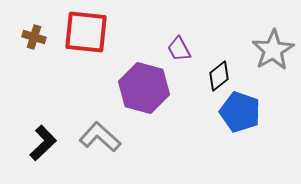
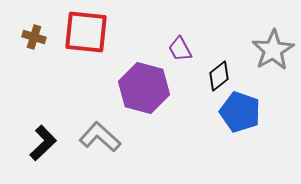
purple trapezoid: moved 1 px right
